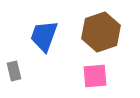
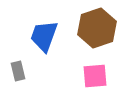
brown hexagon: moved 4 px left, 4 px up
gray rectangle: moved 4 px right
